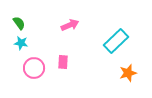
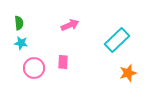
green semicircle: rotated 32 degrees clockwise
cyan rectangle: moved 1 px right, 1 px up
